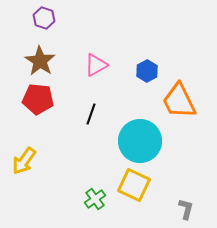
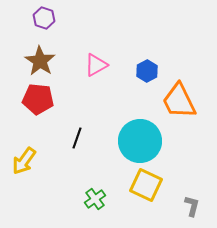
black line: moved 14 px left, 24 px down
yellow square: moved 12 px right
gray L-shape: moved 6 px right, 3 px up
